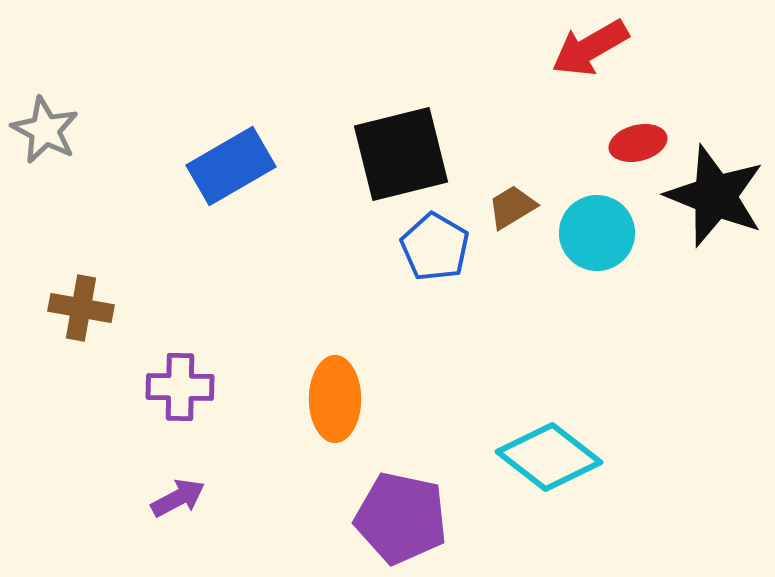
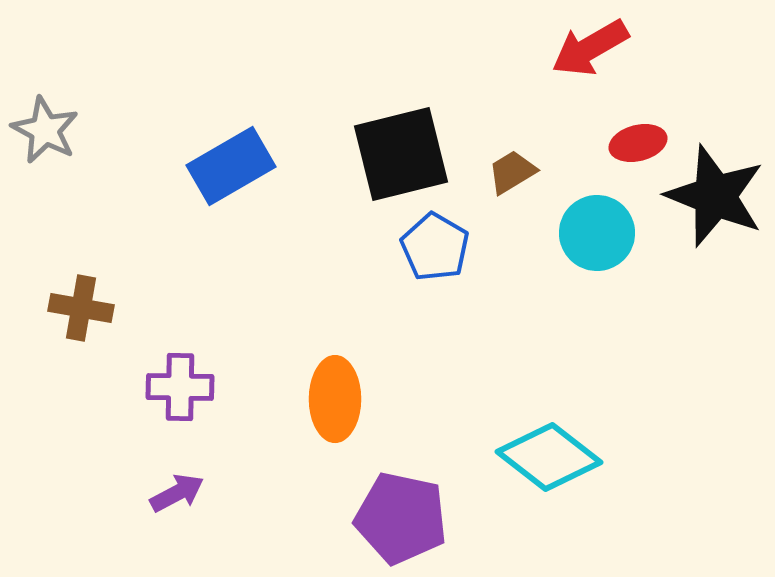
brown trapezoid: moved 35 px up
purple arrow: moved 1 px left, 5 px up
